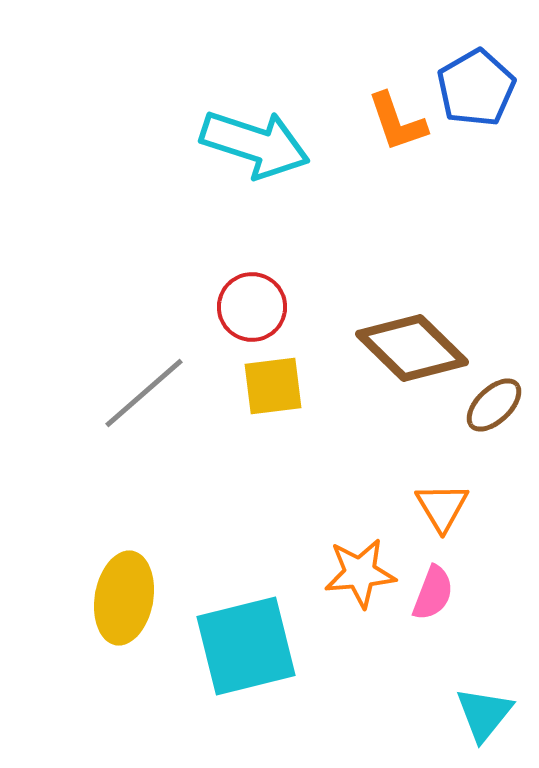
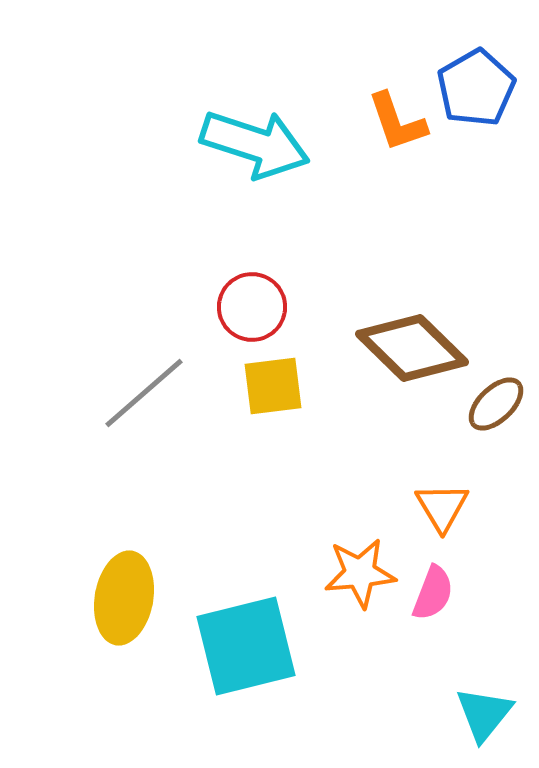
brown ellipse: moved 2 px right, 1 px up
